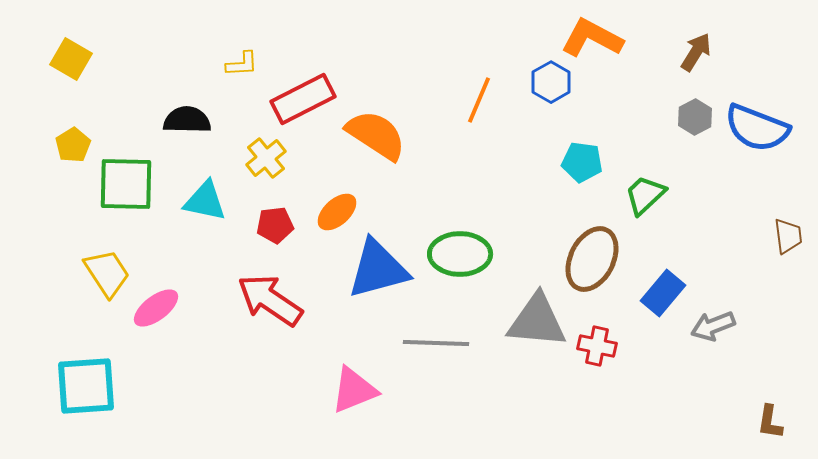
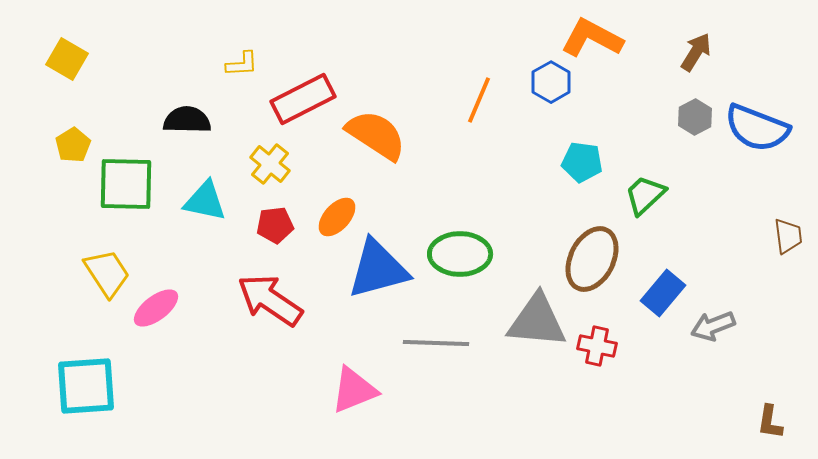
yellow square: moved 4 px left
yellow cross: moved 4 px right, 6 px down; rotated 12 degrees counterclockwise
orange ellipse: moved 5 px down; rotated 6 degrees counterclockwise
